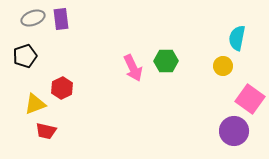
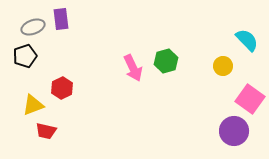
gray ellipse: moved 9 px down
cyan semicircle: moved 10 px right, 2 px down; rotated 125 degrees clockwise
green hexagon: rotated 15 degrees counterclockwise
yellow triangle: moved 2 px left, 1 px down
